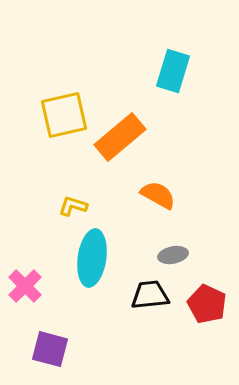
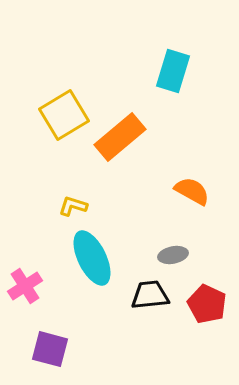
yellow square: rotated 18 degrees counterclockwise
orange semicircle: moved 34 px right, 4 px up
cyan ellipse: rotated 34 degrees counterclockwise
pink cross: rotated 12 degrees clockwise
